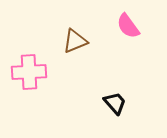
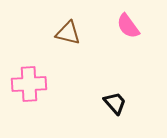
brown triangle: moved 7 px left, 8 px up; rotated 36 degrees clockwise
pink cross: moved 12 px down
